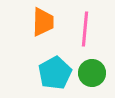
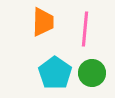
cyan pentagon: rotated 8 degrees counterclockwise
